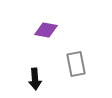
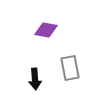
gray rectangle: moved 6 px left, 4 px down
